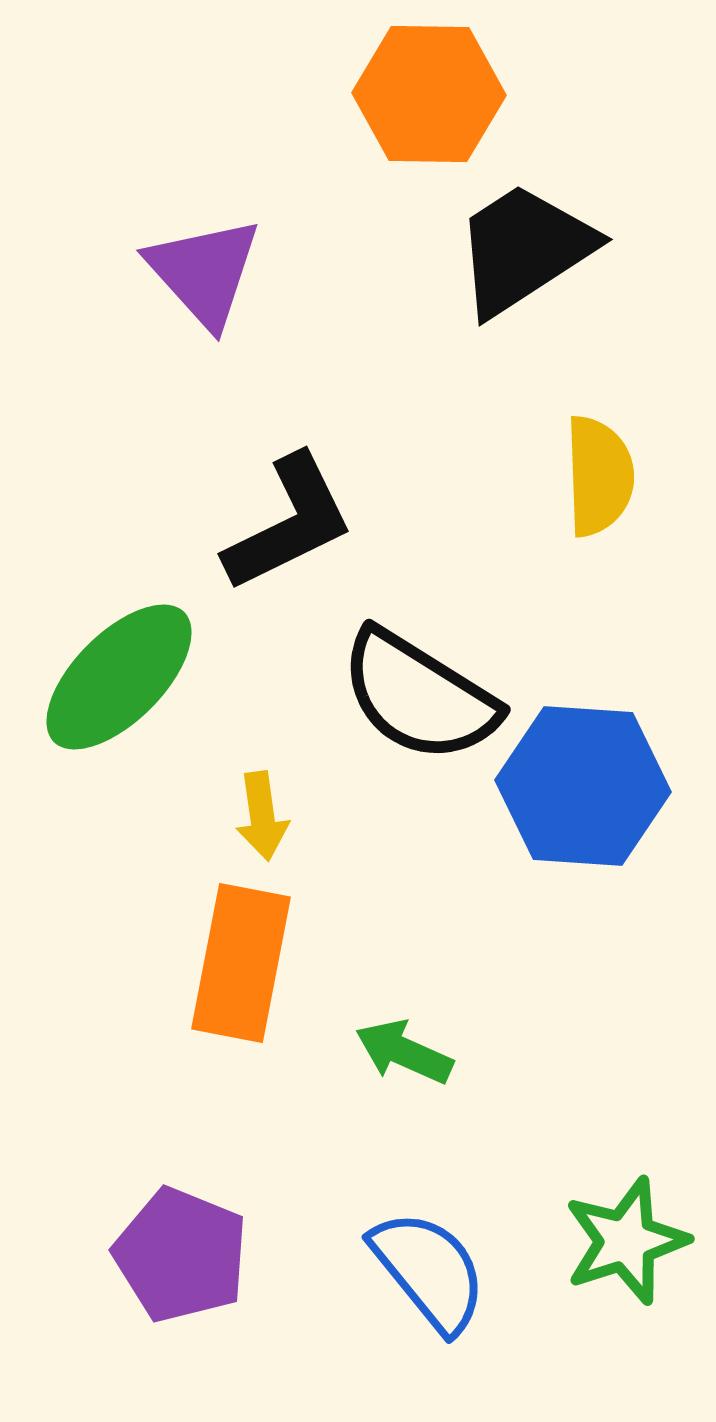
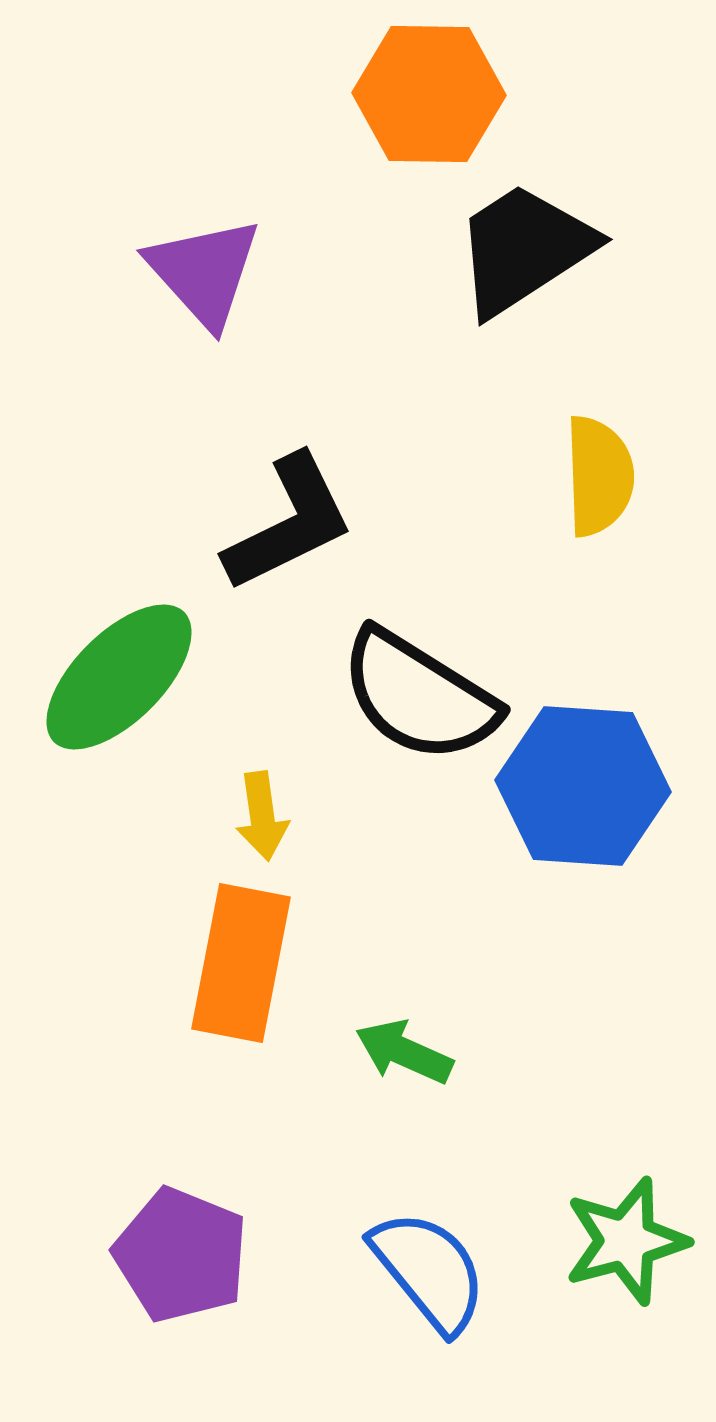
green star: rotated 3 degrees clockwise
